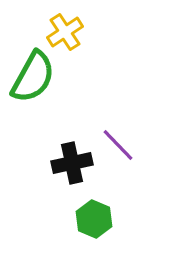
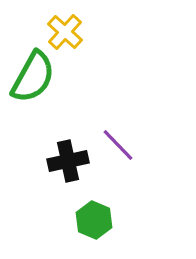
yellow cross: rotated 15 degrees counterclockwise
black cross: moved 4 px left, 2 px up
green hexagon: moved 1 px down
